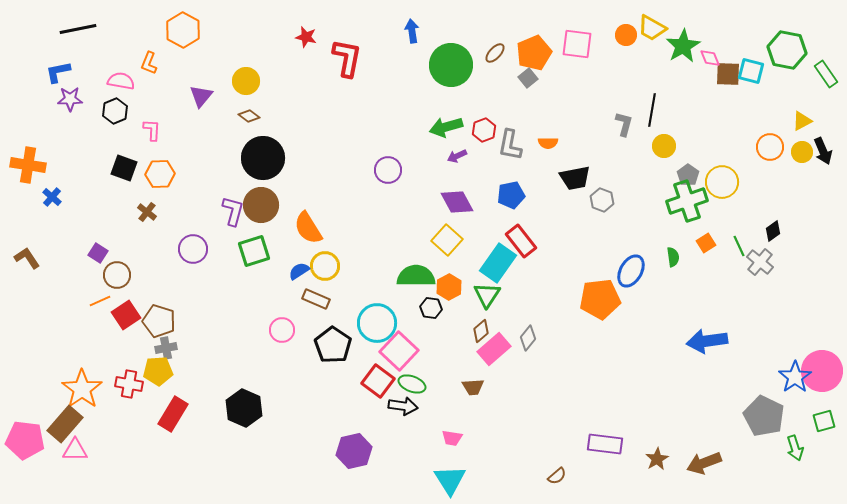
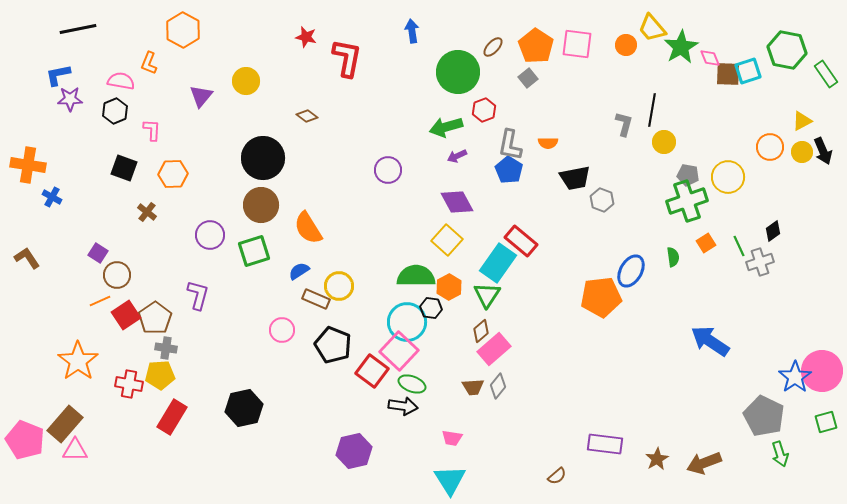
yellow trapezoid at (652, 28): rotated 20 degrees clockwise
orange circle at (626, 35): moved 10 px down
green star at (683, 46): moved 2 px left, 1 px down
brown ellipse at (495, 53): moved 2 px left, 6 px up
orange pentagon at (534, 53): moved 2 px right, 7 px up; rotated 16 degrees counterclockwise
green circle at (451, 65): moved 7 px right, 7 px down
cyan square at (751, 71): moved 3 px left; rotated 32 degrees counterclockwise
blue L-shape at (58, 72): moved 3 px down
brown diamond at (249, 116): moved 58 px right
red hexagon at (484, 130): moved 20 px up
yellow circle at (664, 146): moved 4 px up
orange hexagon at (160, 174): moved 13 px right
gray pentagon at (688, 175): rotated 25 degrees counterclockwise
yellow circle at (722, 182): moved 6 px right, 5 px up
blue pentagon at (511, 195): moved 2 px left, 25 px up; rotated 28 degrees counterclockwise
blue cross at (52, 197): rotated 12 degrees counterclockwise
purple L-shape at (233, 211): moved 35 px left, 84 px down
red rectangle at (521, 241): rotated 12 degrees counterclockwise
purple circle at (193, 249): moved 17 px right, 14 px up
gray cross at (760, 262): rotated 32 degrees clockwise
yellow circle at (325, 266): moved 14 px right, 20 px down
orange pentagon at (600, 299): moved 1 px right, 2 px up
brown pentagon at (159, 321): moved 4 px left, 3 px up; rotated 20 degrees clockwise
cyan circle at (377, 323): moved 30 px right, 1 px up
gray diamond at (528, 338): moved 30 px left, 48 px down
blue arrow at (707, 341): moved 3 px right; rotated 42 degrees clockwise
black pentagon at (333, 345): rotated 12 degrees counterclockwise
gray cross at (166, 348): rotated 20 degrees clockwise
yellow pentagon at (158, 371): moved 2 px right, 4 px down
red square at (378, 381): moved 6 px left, 10 px up
orange star at (82, 389): moved 4 px left, 28 px up
black hexagon at (244, 408): rotated 24 degrees clockwise
red rectangle at (173, 414): moved 1 px left, 3 px down
green square at (824, 421): moved 2 px right, 1 px down
pink pentagon at (25, 440): rotated 15 degrees clockwise
green arrow at (795, 448): moved 15 px left, 6 px down
